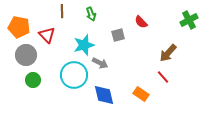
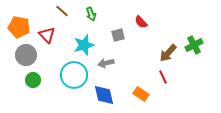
brown line: rotated 48 degrees counterclockwise
green cross: moved 5 px right, 25 px down
gray arrow: moved 6 px right; rotated 140 degrees clockwise
red line: rotated 16 degrees clockwise
